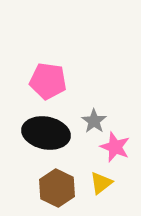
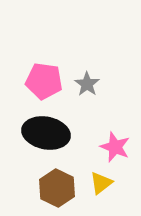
pink pentagon: moved 4 px left
gray star: moved 7 px left, 37 px up
